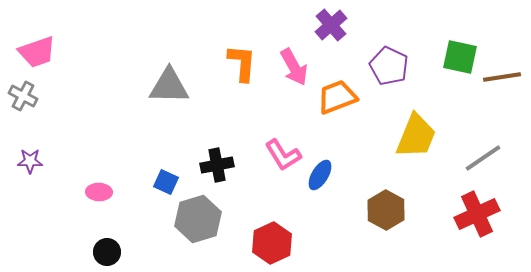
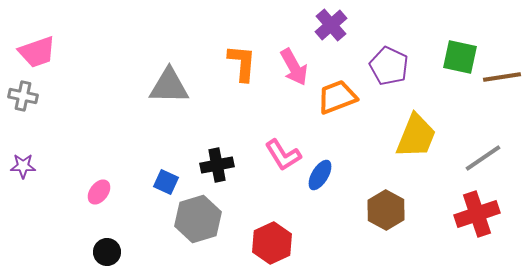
gray cross: rotated 16 degrees counterclockwise
purple star: moved 7 px left, 5 px down
pink ellipse: rotated 55 degrees counterclockwise
red cross: rotated 6 degrees clockwise
